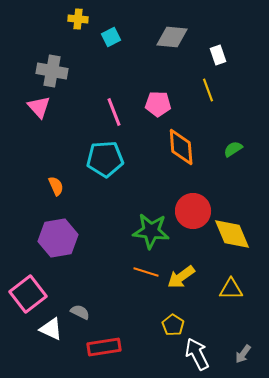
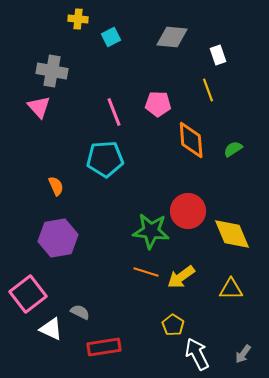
orange diamond: moved 10 px right, 7 px up
red circle: moved 5 px left
